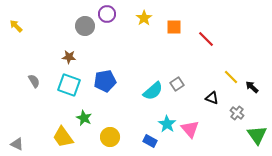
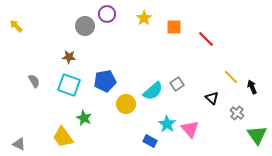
black arrow: rotated 24 degrees clockwise
black triangle: rotated 24 degrees clockwise
yellow circle: moved 16 px right, 33 px up
gray triangle: moved 2 px right
